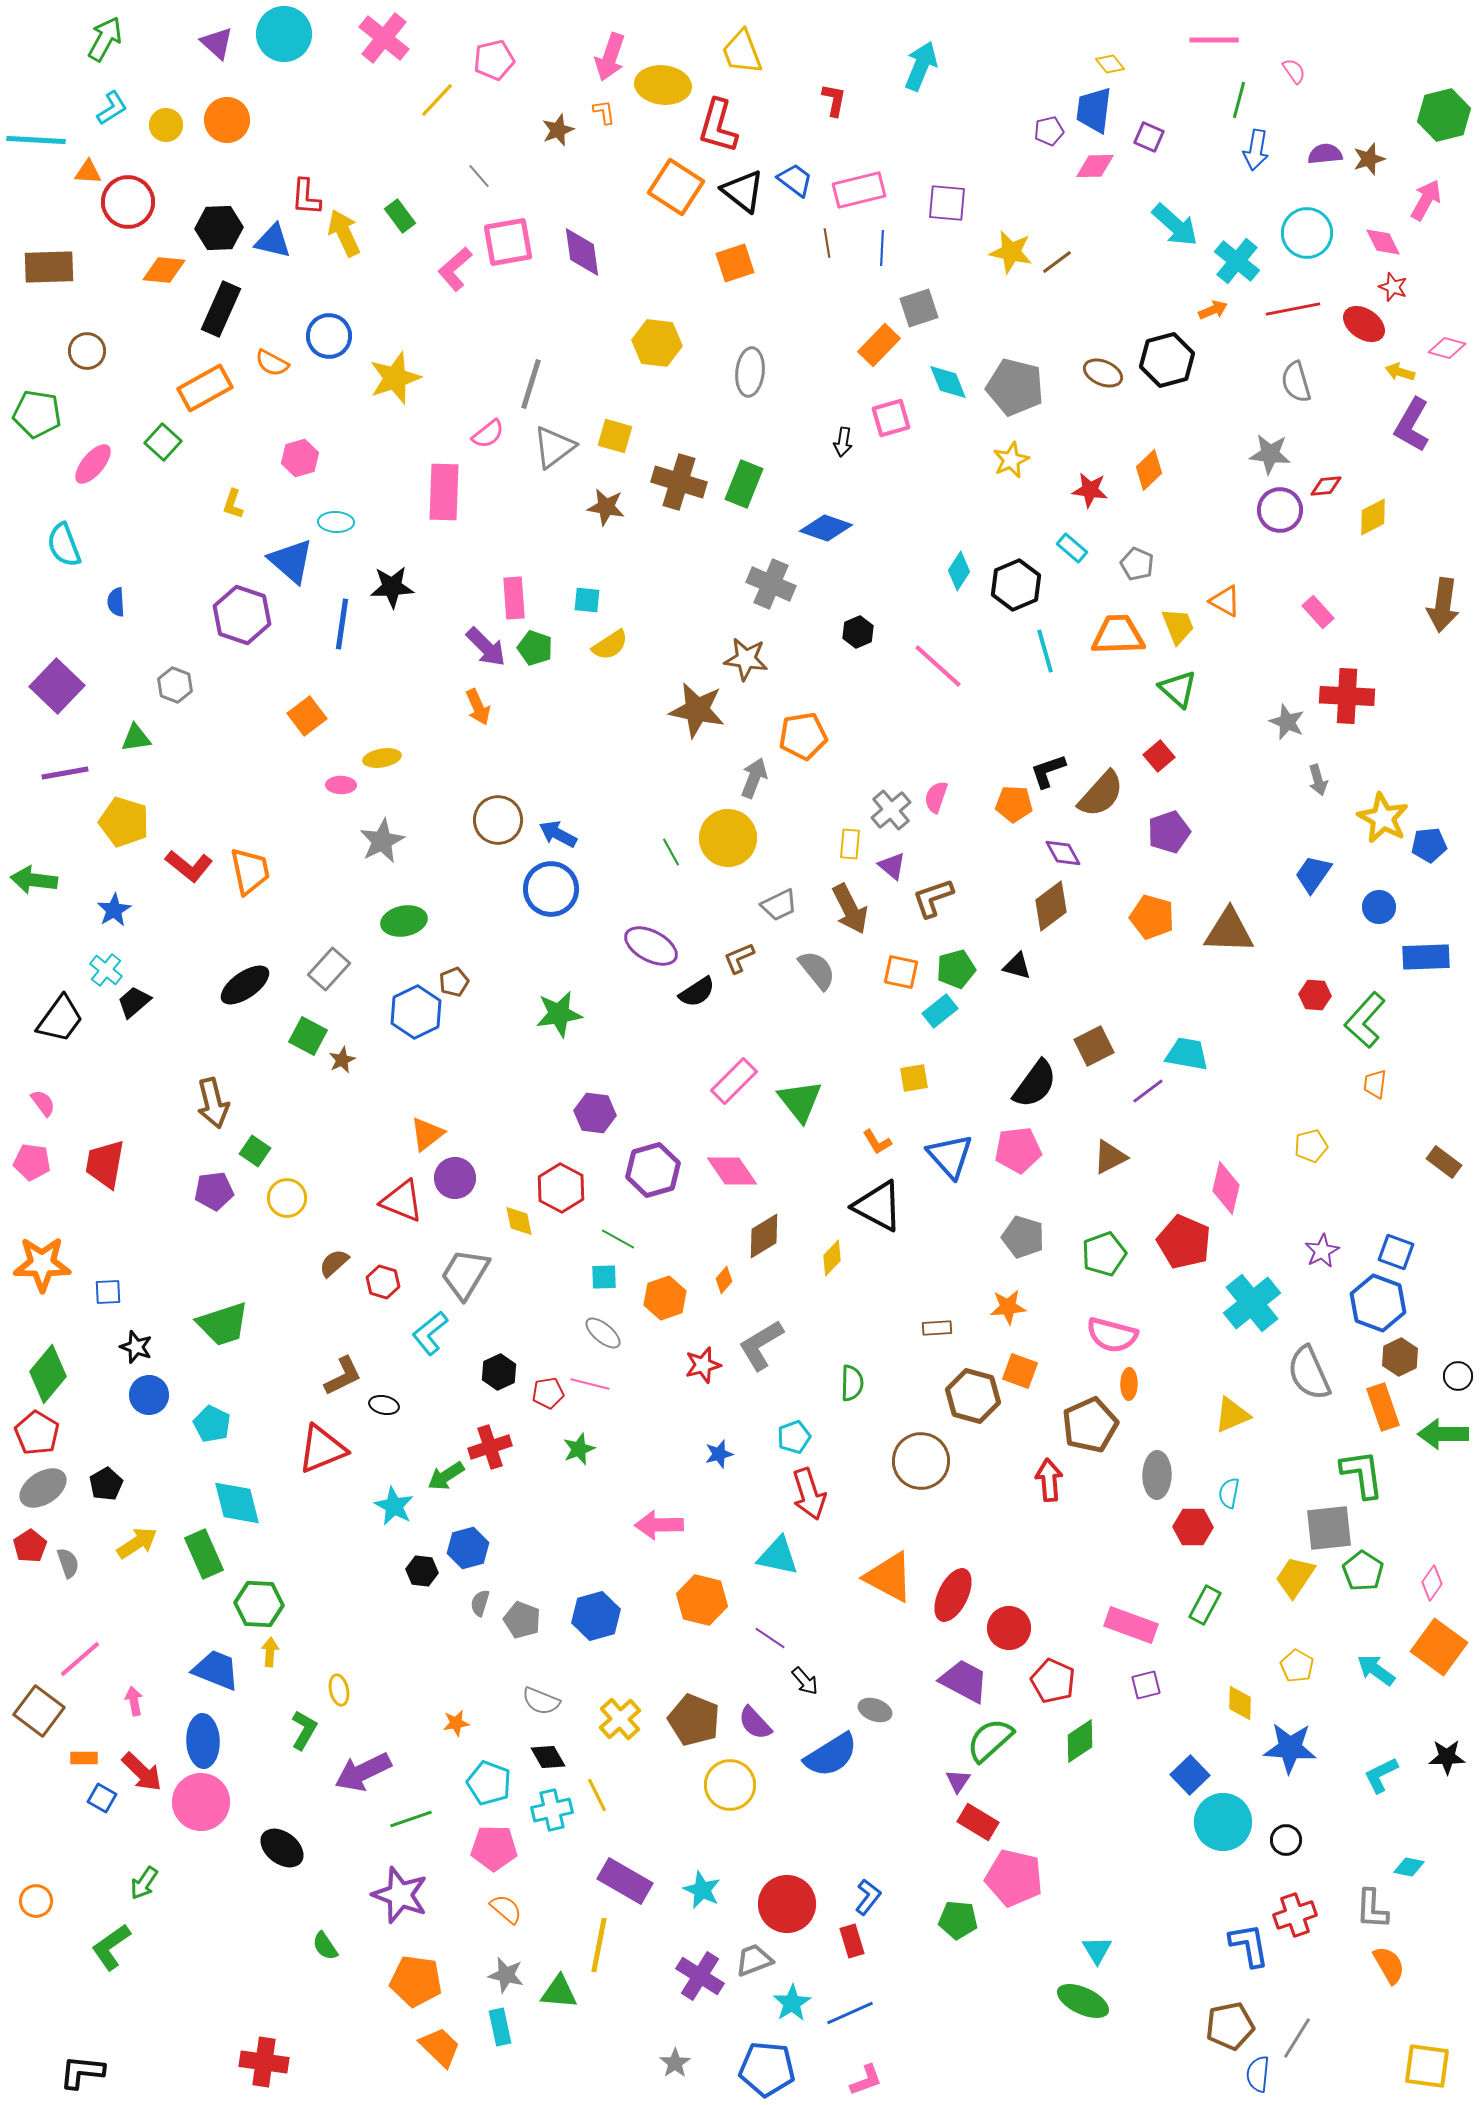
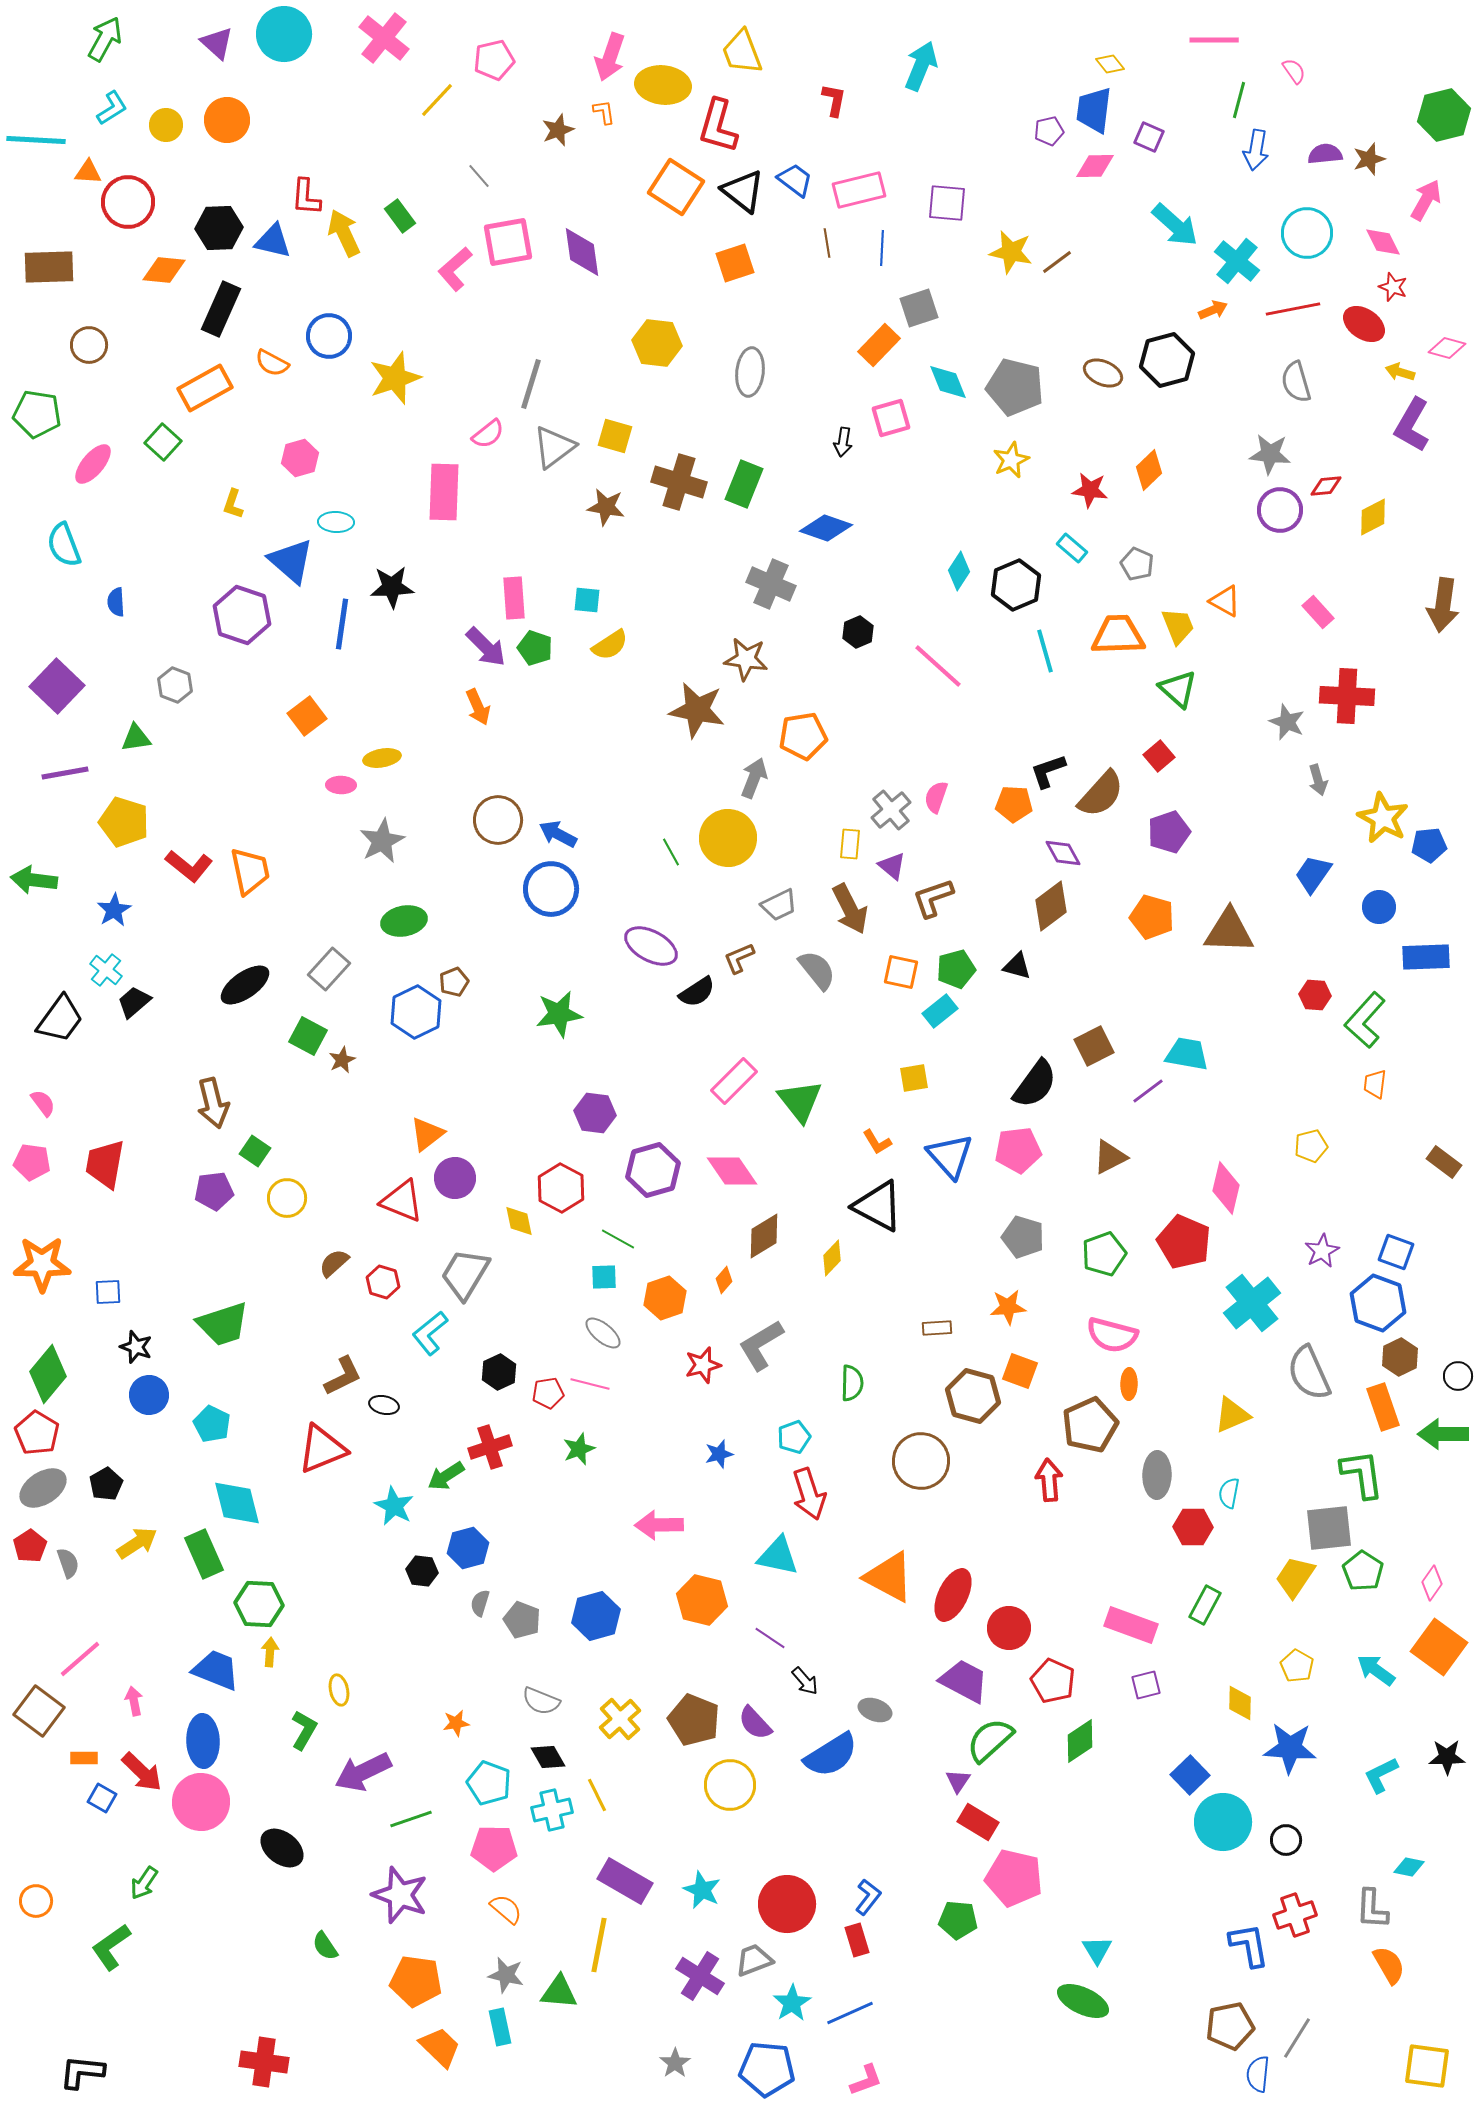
brown circle at (87, 351): moved 2 px right, 6 px up
red rectangle at (852, 1941): moved 5 px right, 1 px up
